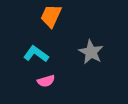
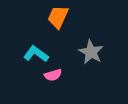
orange trapezoid: moved 7 px right, 1 px down
pink semicircle: moved 7 px right, 6 px up
